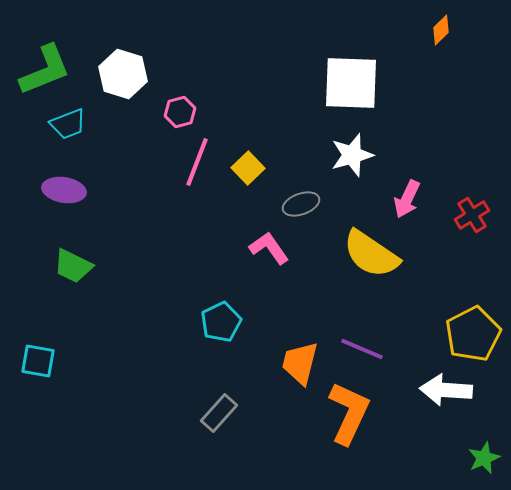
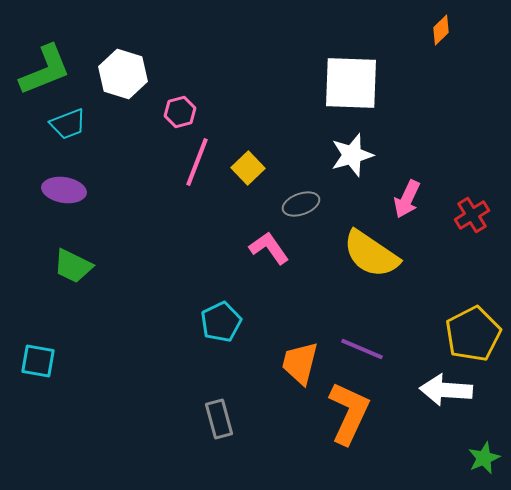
gray rectangle: moved 6 px down; rotated 57 degrees counterclockwise
